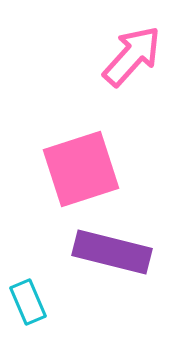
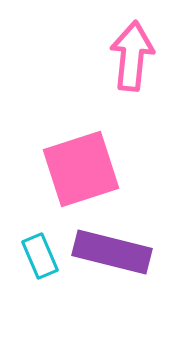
pink arrow: rotated 36 degrees counterclockwise
cyan rectangle: moved 12 px right, 46 px up
